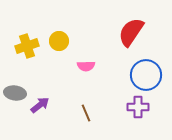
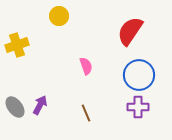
red semicircle: moved 1 px left, 1 px up
yellow circle: moved 25 px up
yellow cross: moved 10 px left, 1 px up
pink semicircle: rotated 108 degrees counterclockwise
blue circle: moved 7 px left
gray ellipse: moved 14 px down; rotated 45 degrees clockwise
purple arrow: rotated 24 degrees counterclockwise
